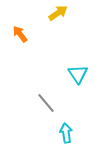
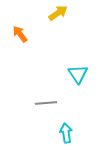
gray line: rotated 55 degrees counterclockwise
